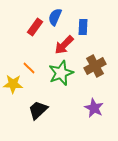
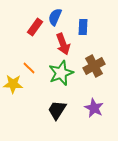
red arrow: moved 1 px left, 1 px up; rotated 65 degrees counterclockwise
brown cross: moved 1 px left
black trapezoid: moved 19 px right; rotated 15 degrees counterclockwise
